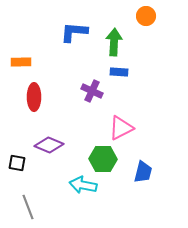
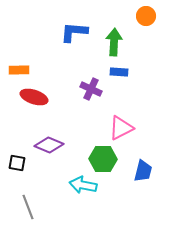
orange rectangle: moved 2 px left, 8 px down
purple cross: moved 1 px left, 2 px up
red ellipse: rotated 72 degrees counterclockwise
blue trapezoid: moved 1 px up
